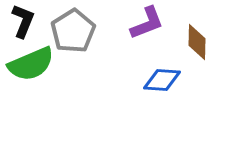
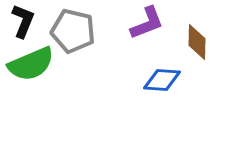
gray pentagon: rotated 27 degrees counterclockwise
